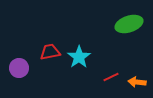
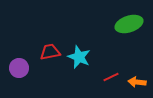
cyan star: rotated 15 degrees counterclockwise
